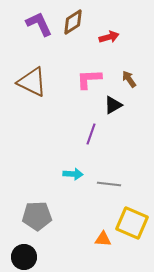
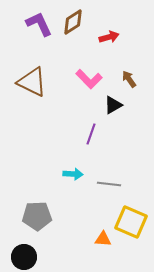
pink L-shape: rotated 132 degrees counterclockwise
yellow square: moved 1 px left, 1 px up
